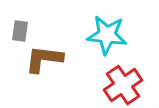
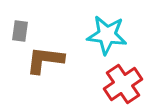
brown L-shape: moved 1 px right, 1 px down
red cross: moved 1 px up
